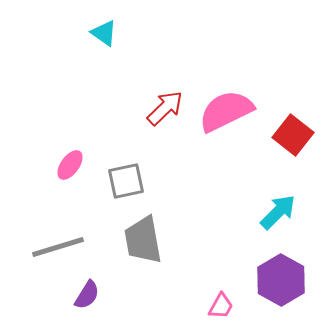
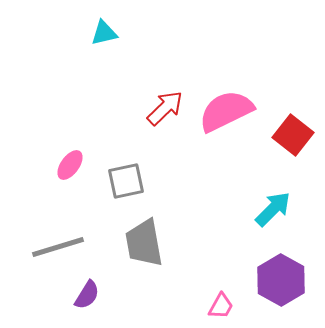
cyan triangle: rotated 48 degrees counterclockwise
cyan arrow: moved 5 px left, 3 px up
gray trapezoid: moved 1 px right, 3 px down
